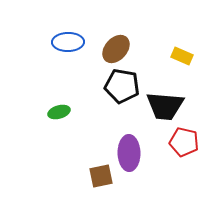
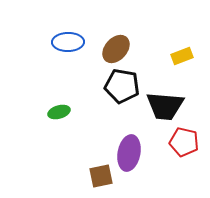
yellow rectangle: rotated 45 degrees counterclockwise
purple ellipse: rotated 12 degrees clockwise
